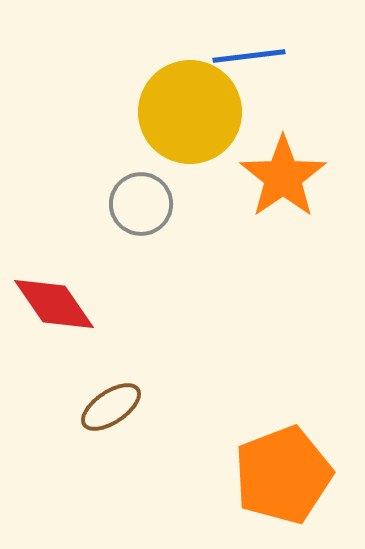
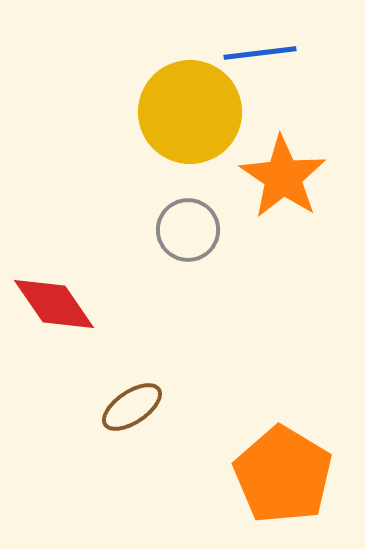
blue line: moved 11 px right, 3 px up
orange star: rotated 4 degrees counterclockwise
gray circle: moved 47 px right, 26 px down
brown ellipse: moved 21 px right
orange pentagon: rotated 20 degrees counterclockwise
